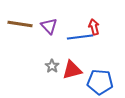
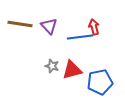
gray star: rotated 16 degrees counterclockwise
blue pentagon: rotated 15 degrees counterclockwise
